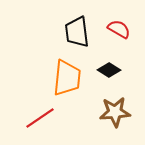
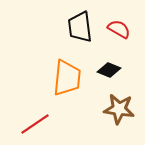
black trapezoid: moved 3 px right, 5 px up
black diamond: rotated 10 degrees counterclockwise
brown star: moved 4 px right, 3 px up; rotated 12 degrees clockwise
red line: moved 5 px left, 6 px down
